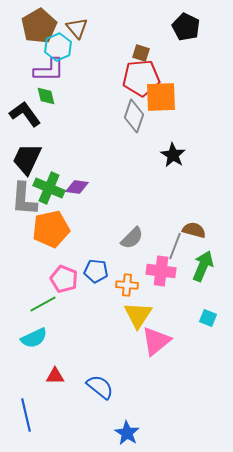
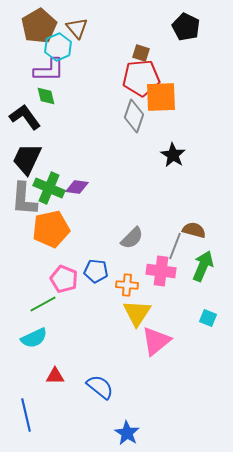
black L-shape: moved 3 px down
yellow triangle: moved 1 px left, 2 px up
